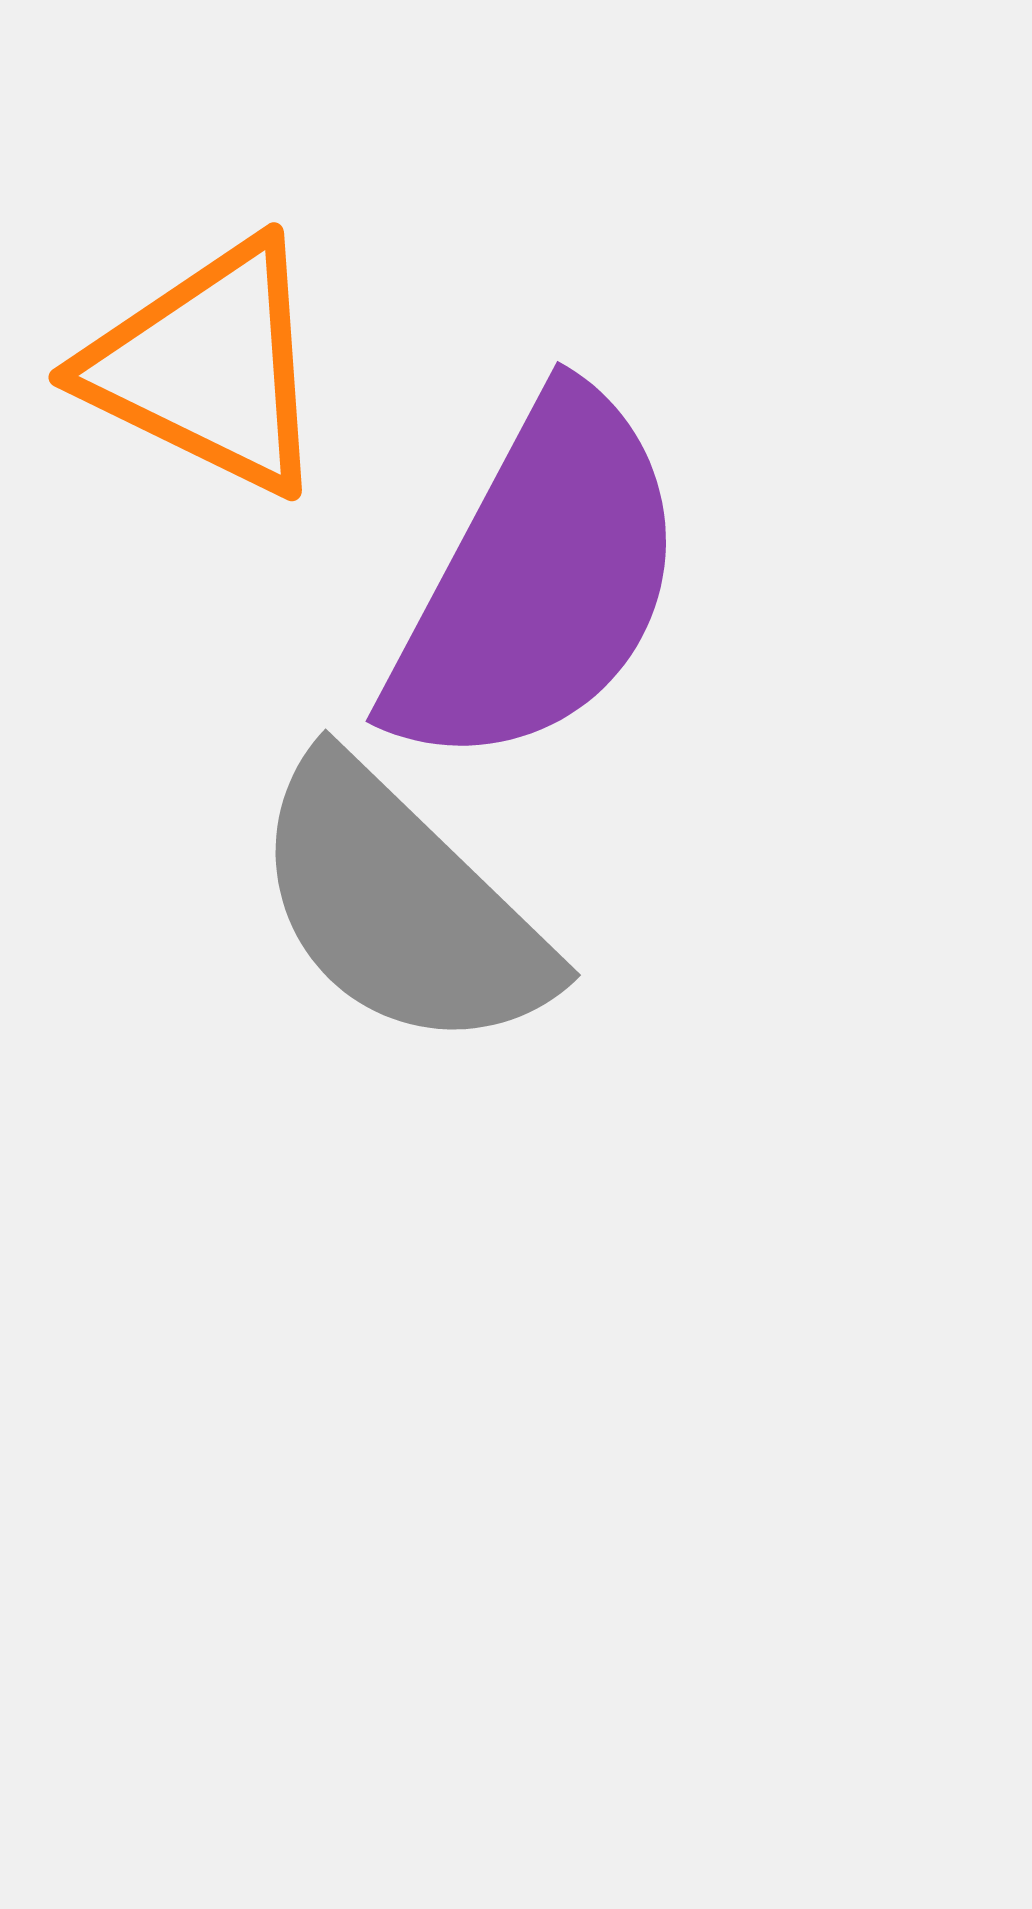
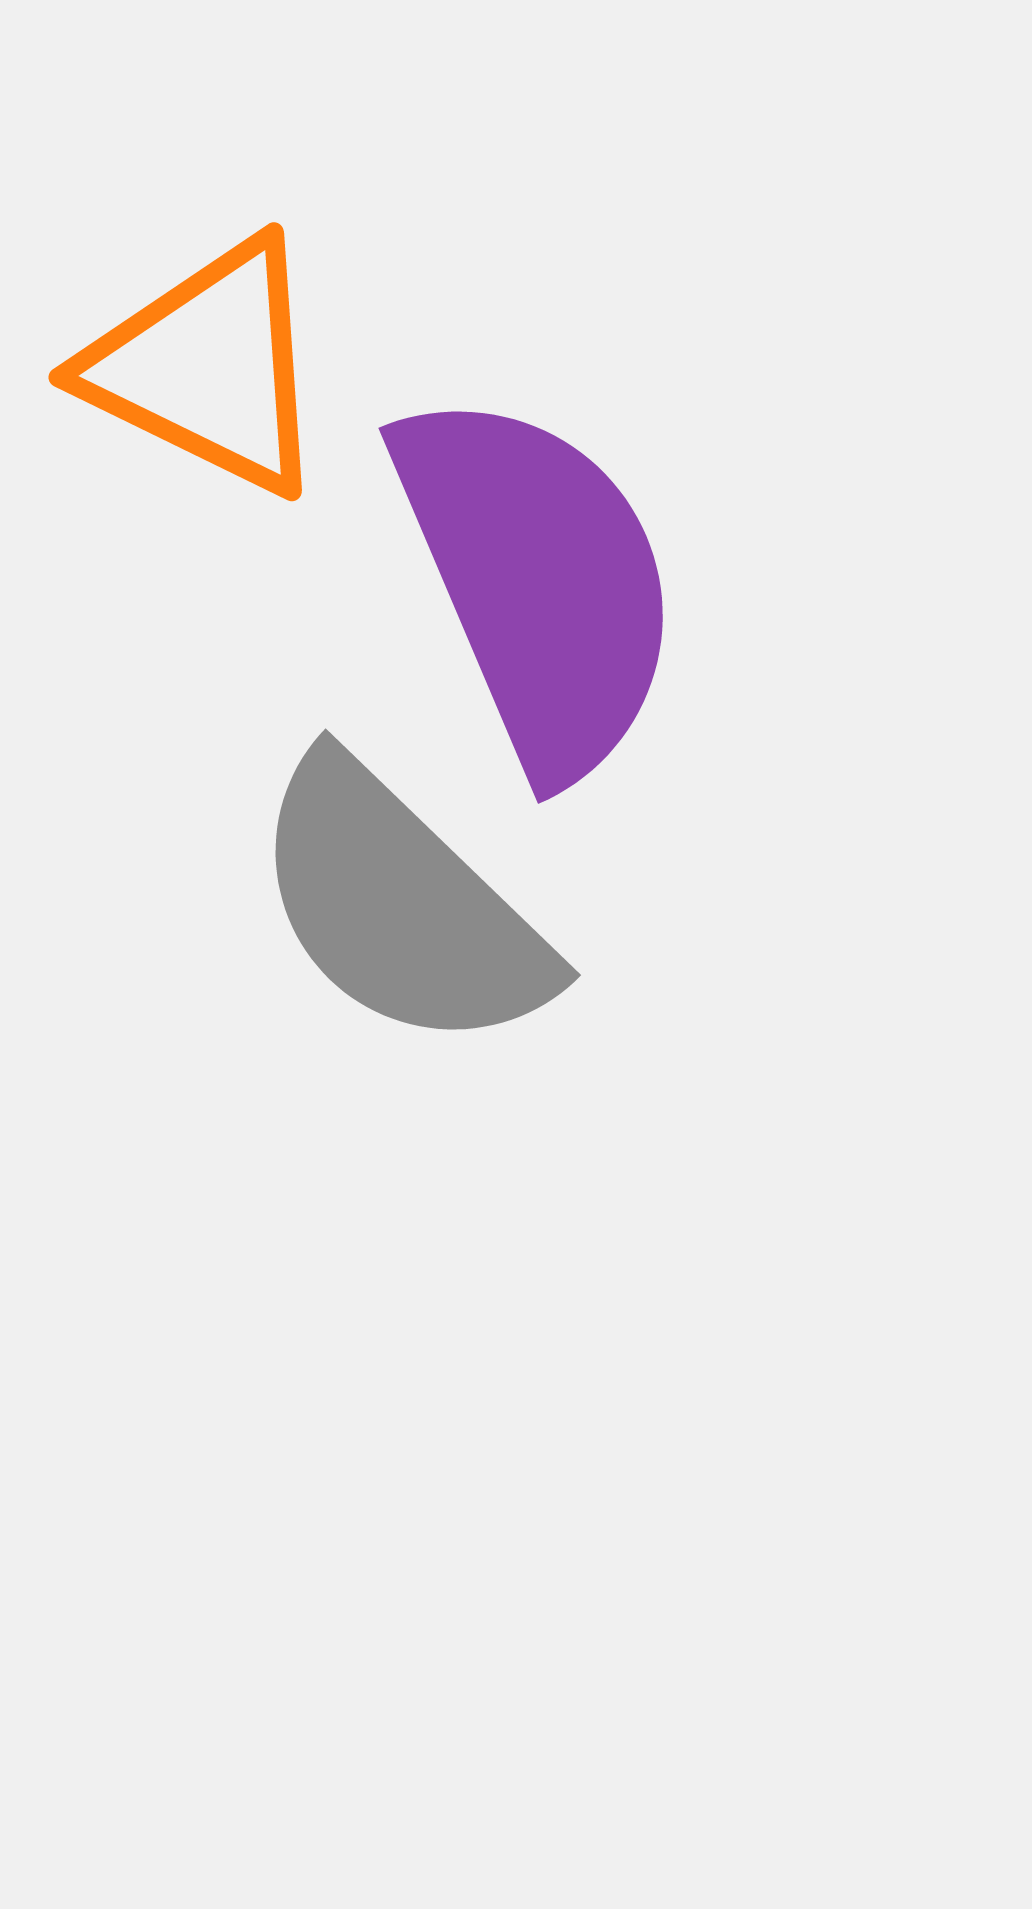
purple semicircle: rotated 51 degrees counterclockwise
